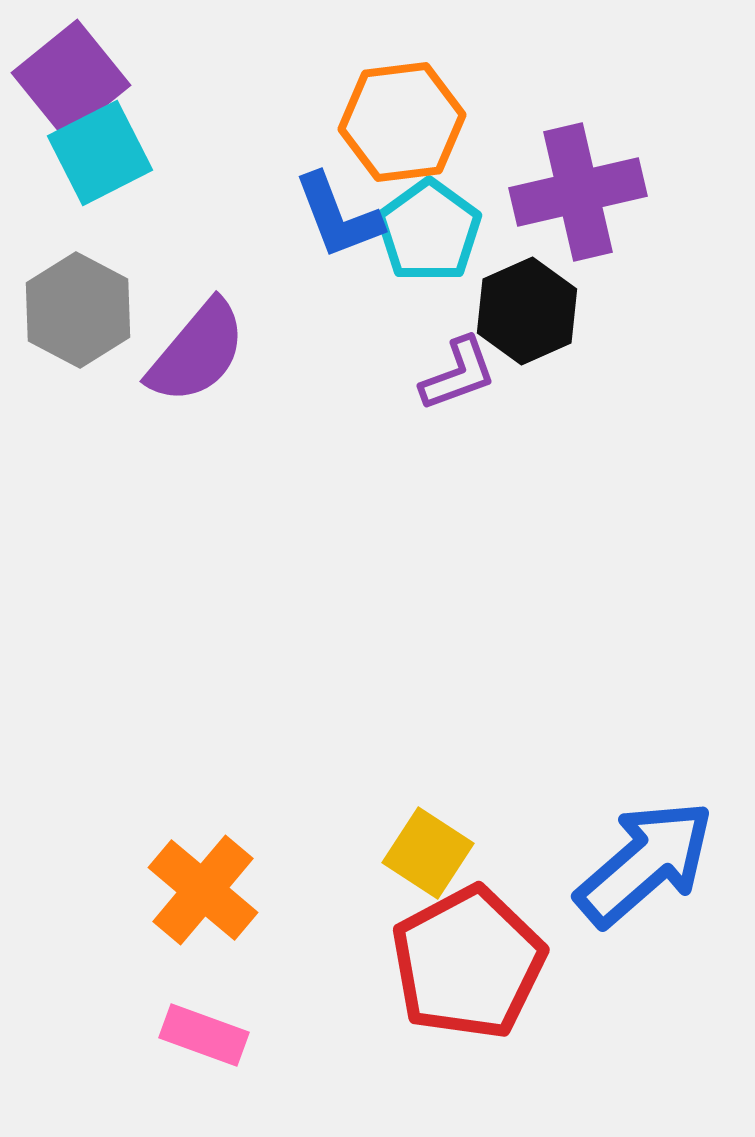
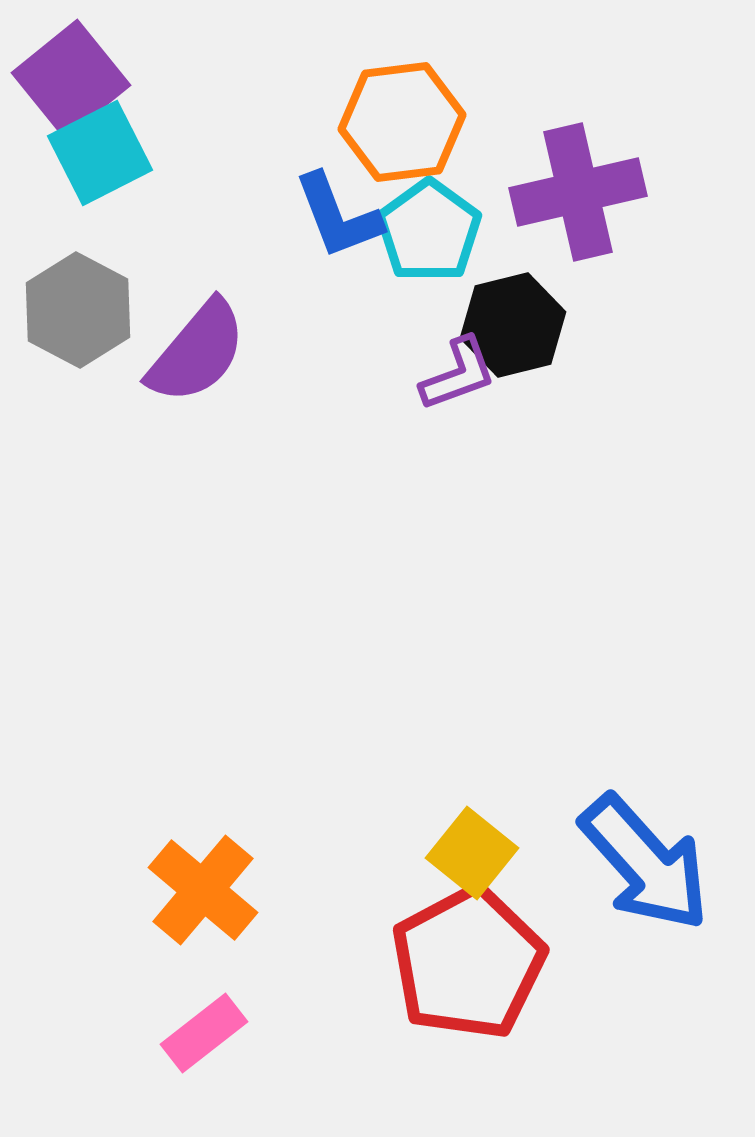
black hexagon: moved 14 px left, 14 px down; rotated 10 degrees clockwise
yellow square: moved 44 px right; rotated 6 degrees clockwise
blue arrow: rotated 89 degrees clockwise
pink rectangle: moved 2 px up; rotated 58 degrees counterclockwise
